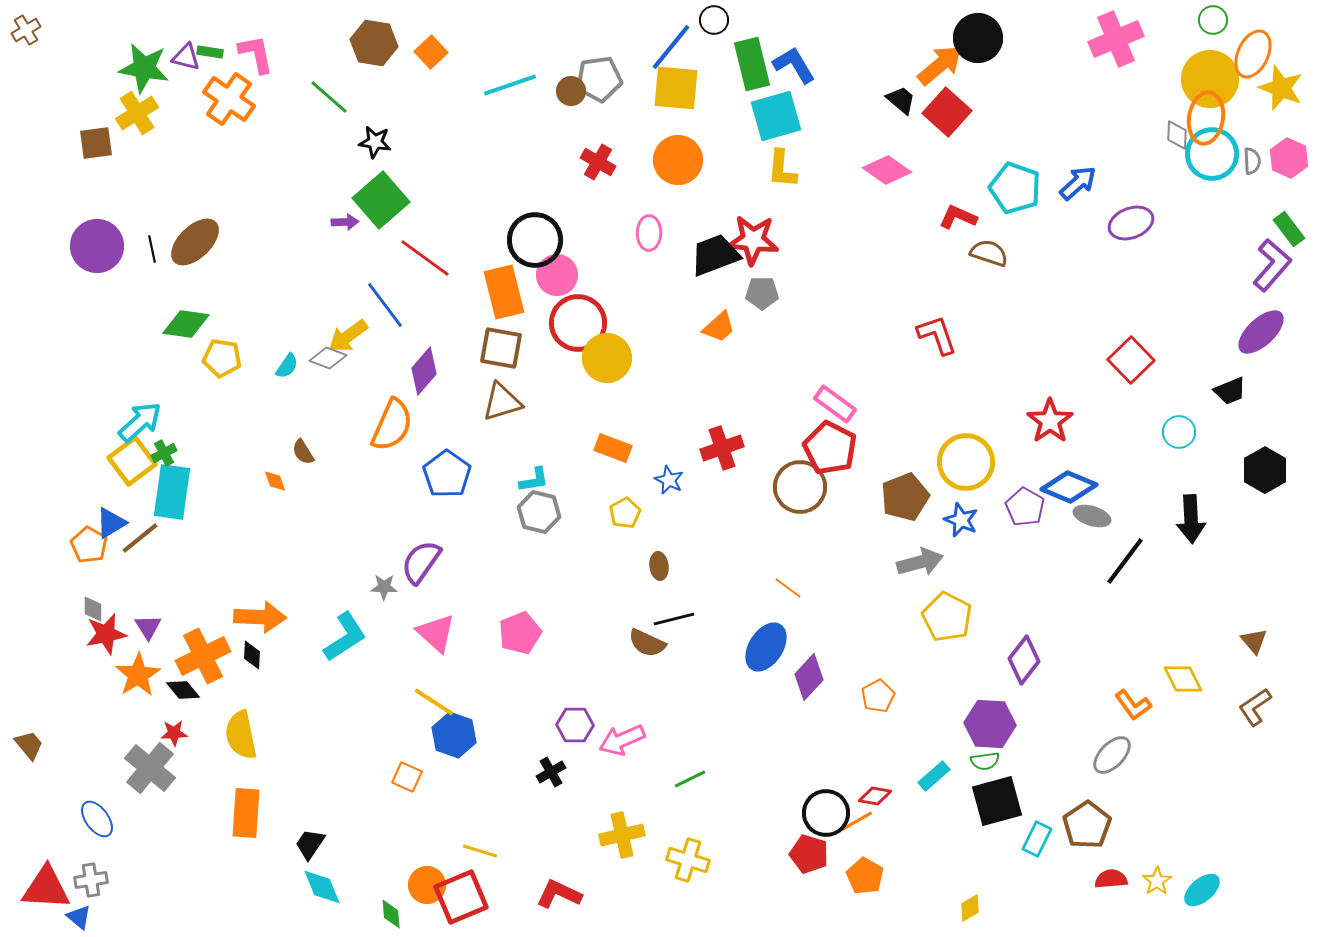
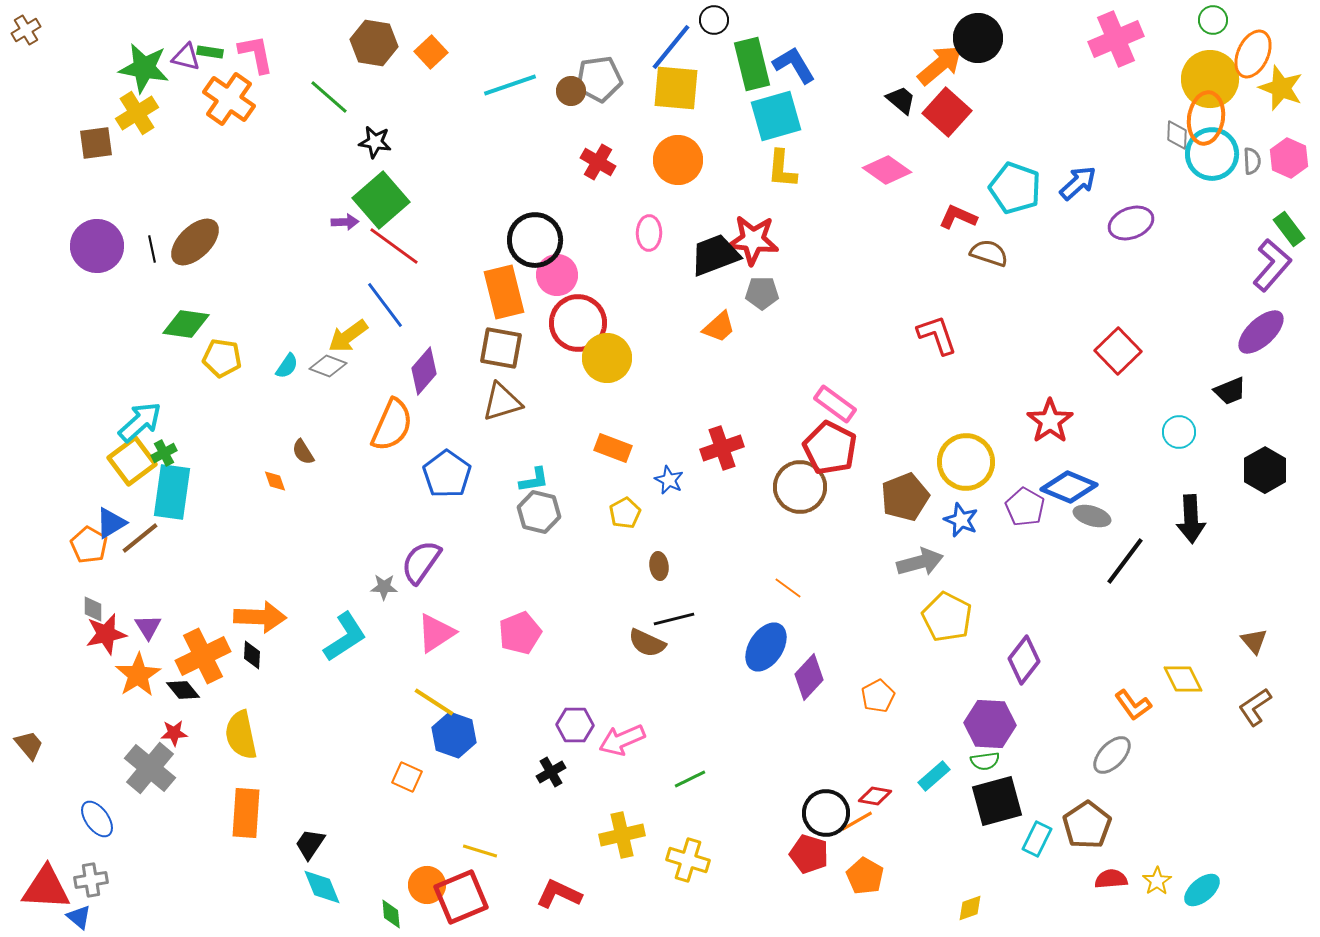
red line at (425, 258): moved 31 px left, 12 px up
gray diamond at (328, 358): moved 8 px down
red square at (1131, 360): moved 13 px left, 9 px up
pink triangle at (436, 633): rotated 45 degrees clockwise
yellow diamond at (970, 908): rotated 12 degrees clockwise
